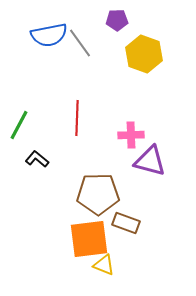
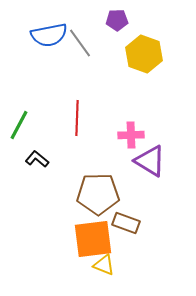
purple triangle: rotated 16 degrees clockwise
orange square: moved 4 px right
